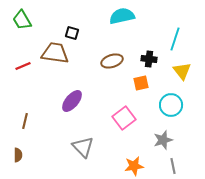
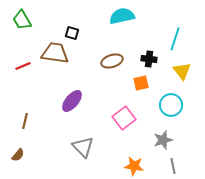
brown semicircle: rotated 40 degrees clockwise
orange star: rotated 18 degrees clockwise
